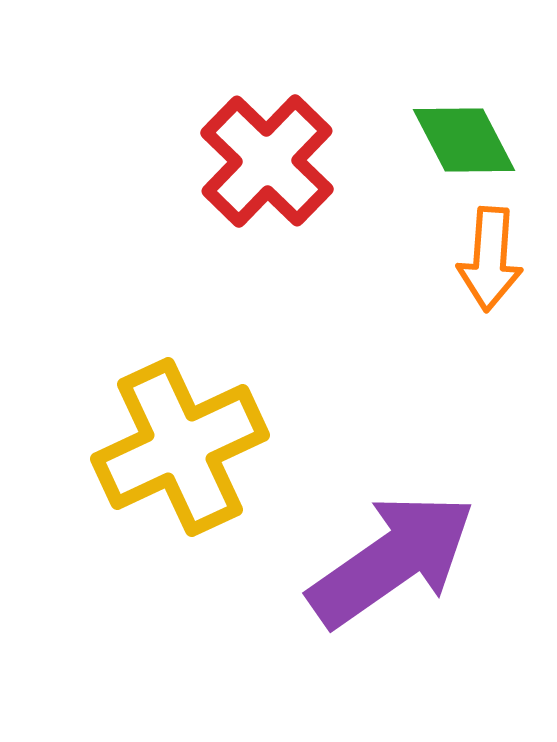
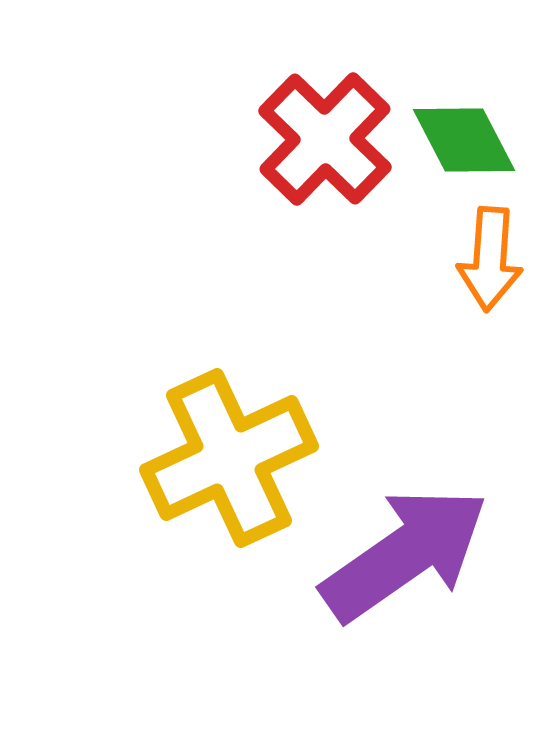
red cross: moved 58 px right, 22 px up
yellow cross: moved 49 px right, 11 px down
purple arrow: moved 13 px right, 6 px up
